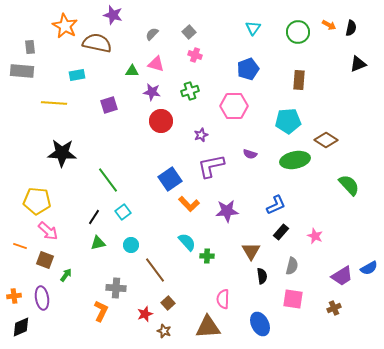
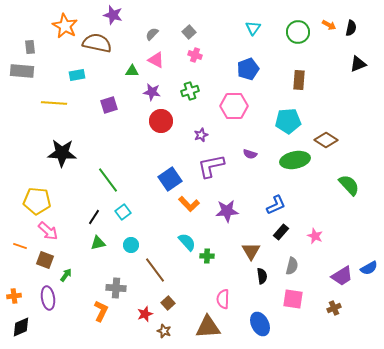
pink triangle at (156, 64): moved 4 px up; rotated 12 degrees clockwise
purple ellipse at (42, 298): moved 6 px right
